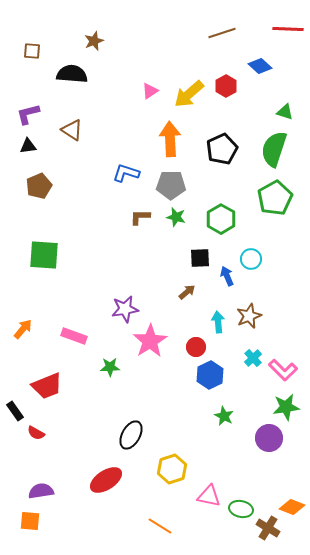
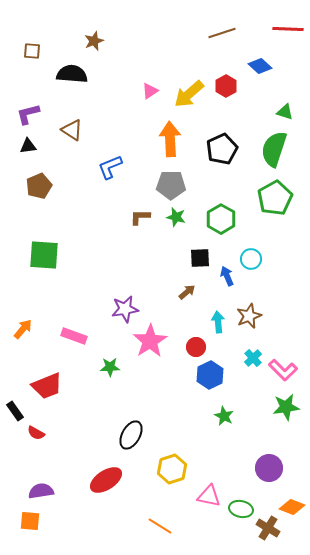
blue L-shape at (126, 173): moved 16 px left, 6 px up; rotated 40 degrees counterclockwise
purple circle at (269, 438): moved 30 px down
